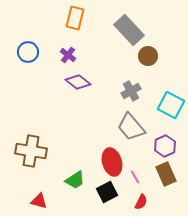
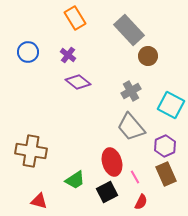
orange rectangle: rotated 45 degrees counterclockwise
